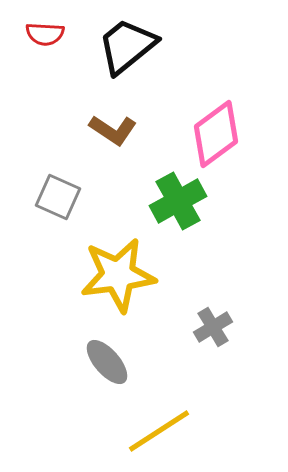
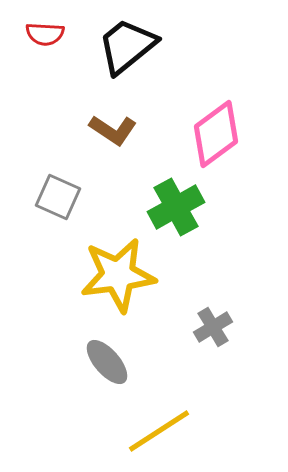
green cross: moved 2 px left, 6 px down
